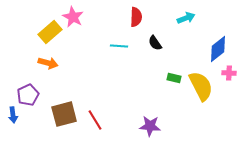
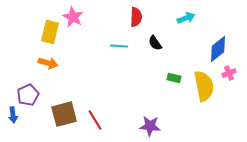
yellow rectangle: rotated 35 degrees counterclockwise
pink cross: rotated 24 degrees counterclockwise
yellow semicircle: moved 3 px right; rotated 16 degrees clockwise
